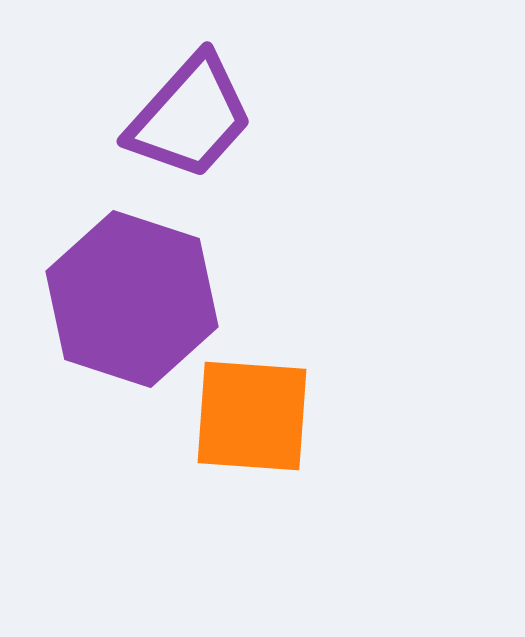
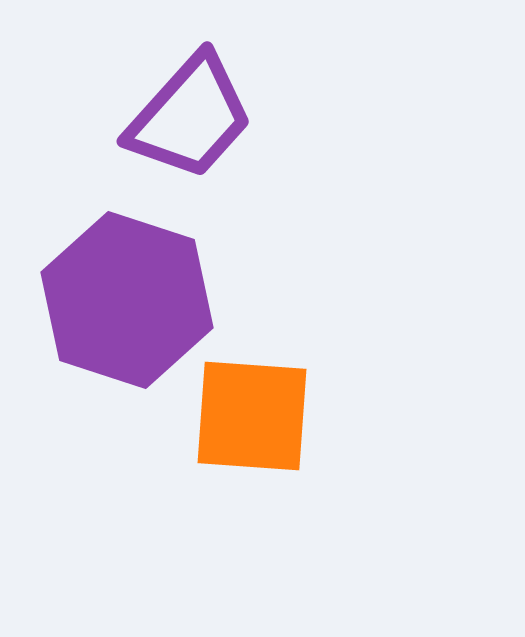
purple hexagon: moved 5 px left, 1 px down
